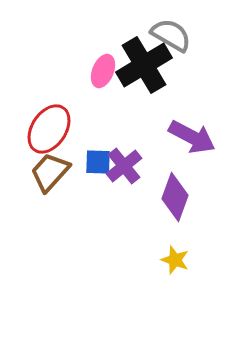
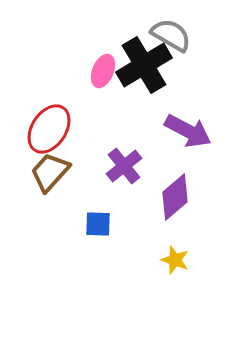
purple arrow: moved 4 px left, 6 px up
blue square: moved 62 px down
purple diamond: rotated 30 degrees clockwise
